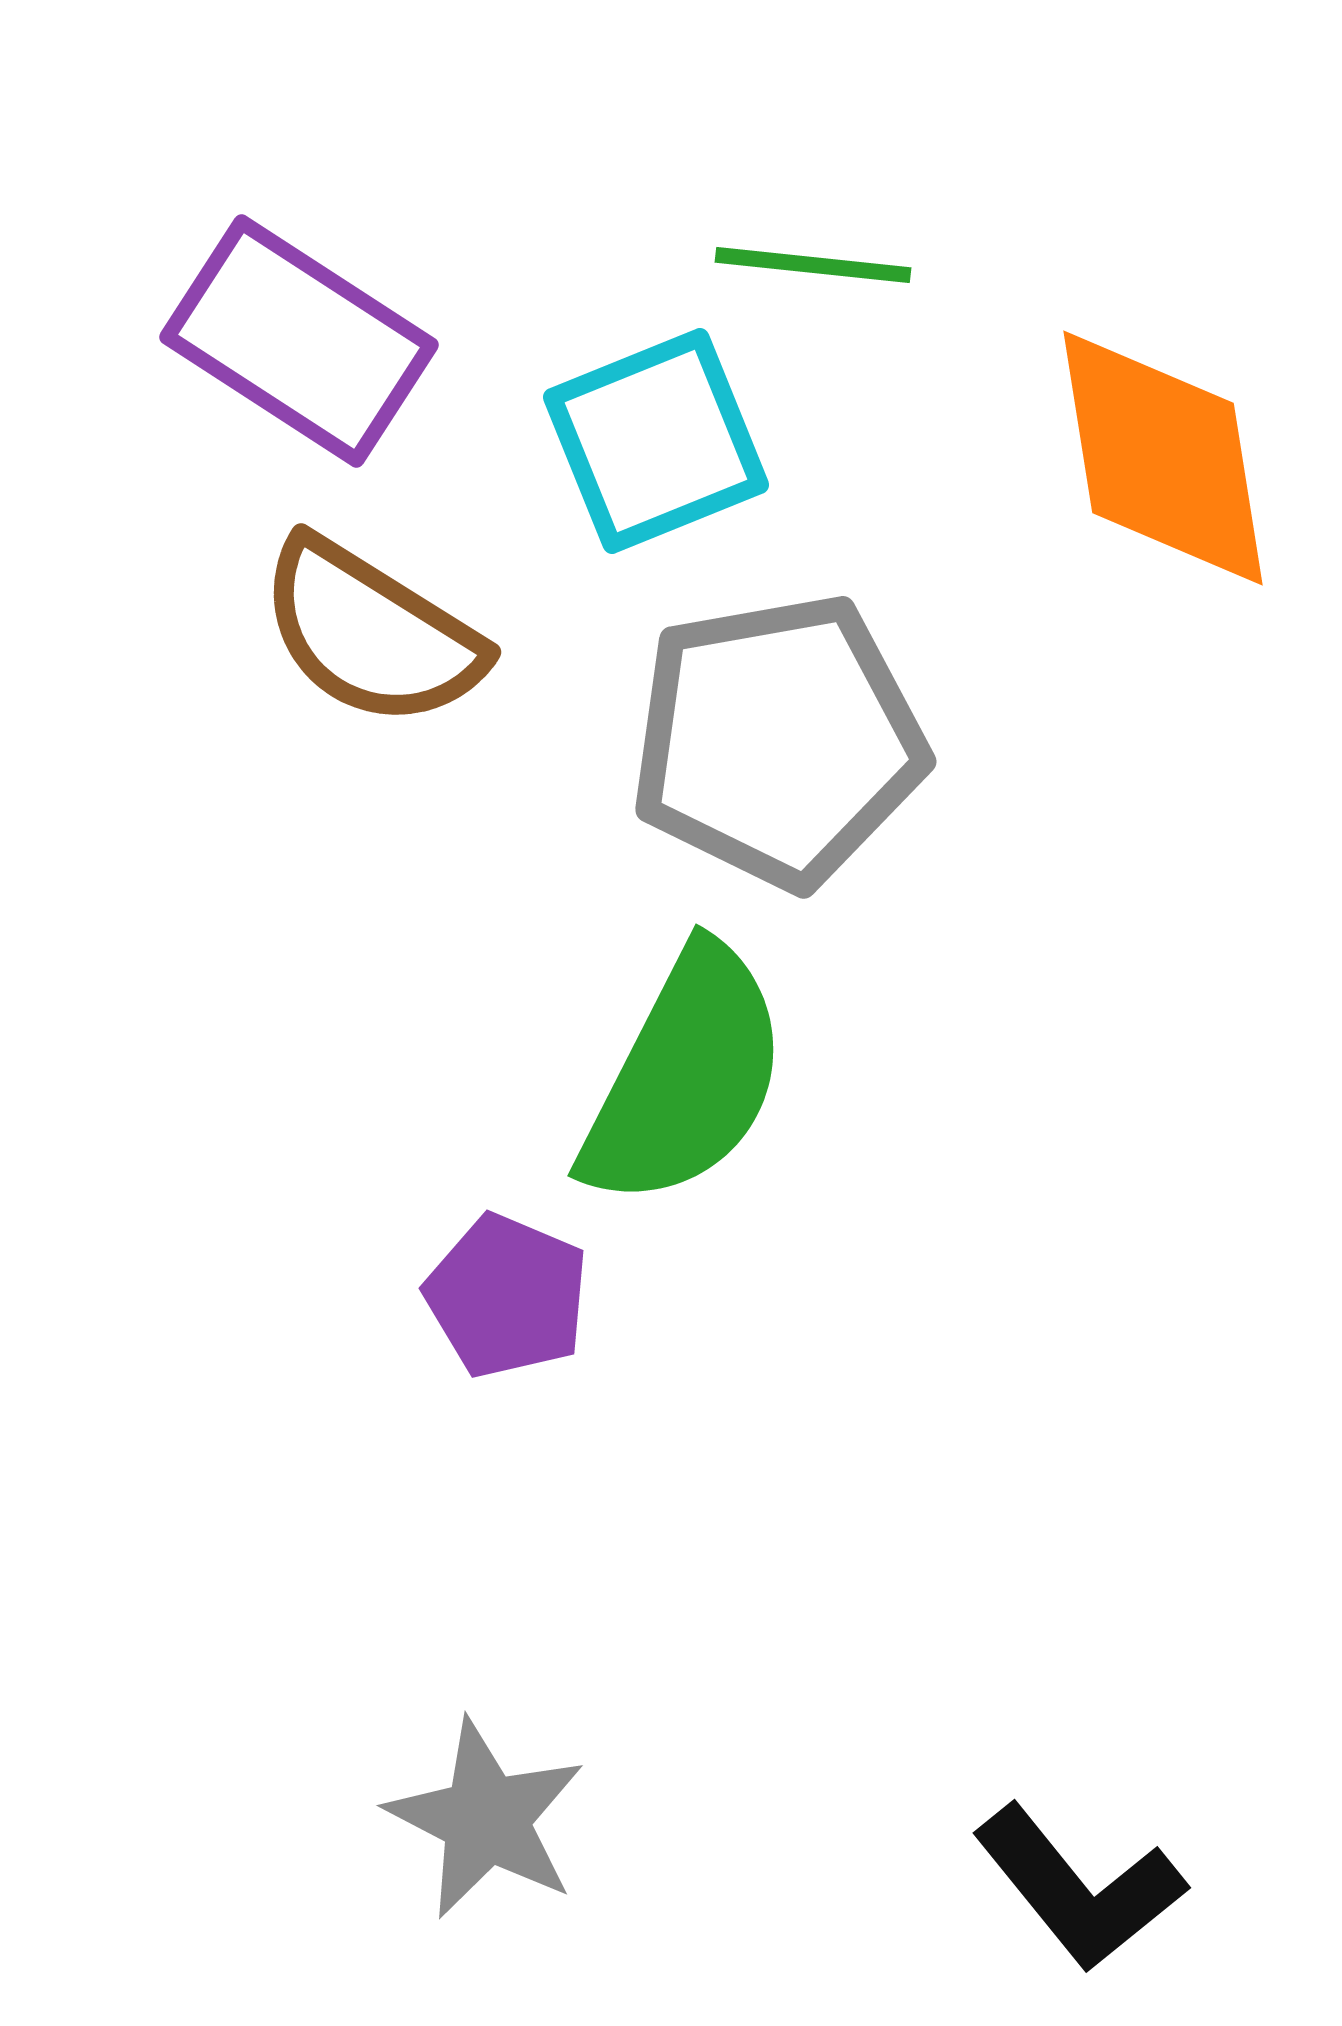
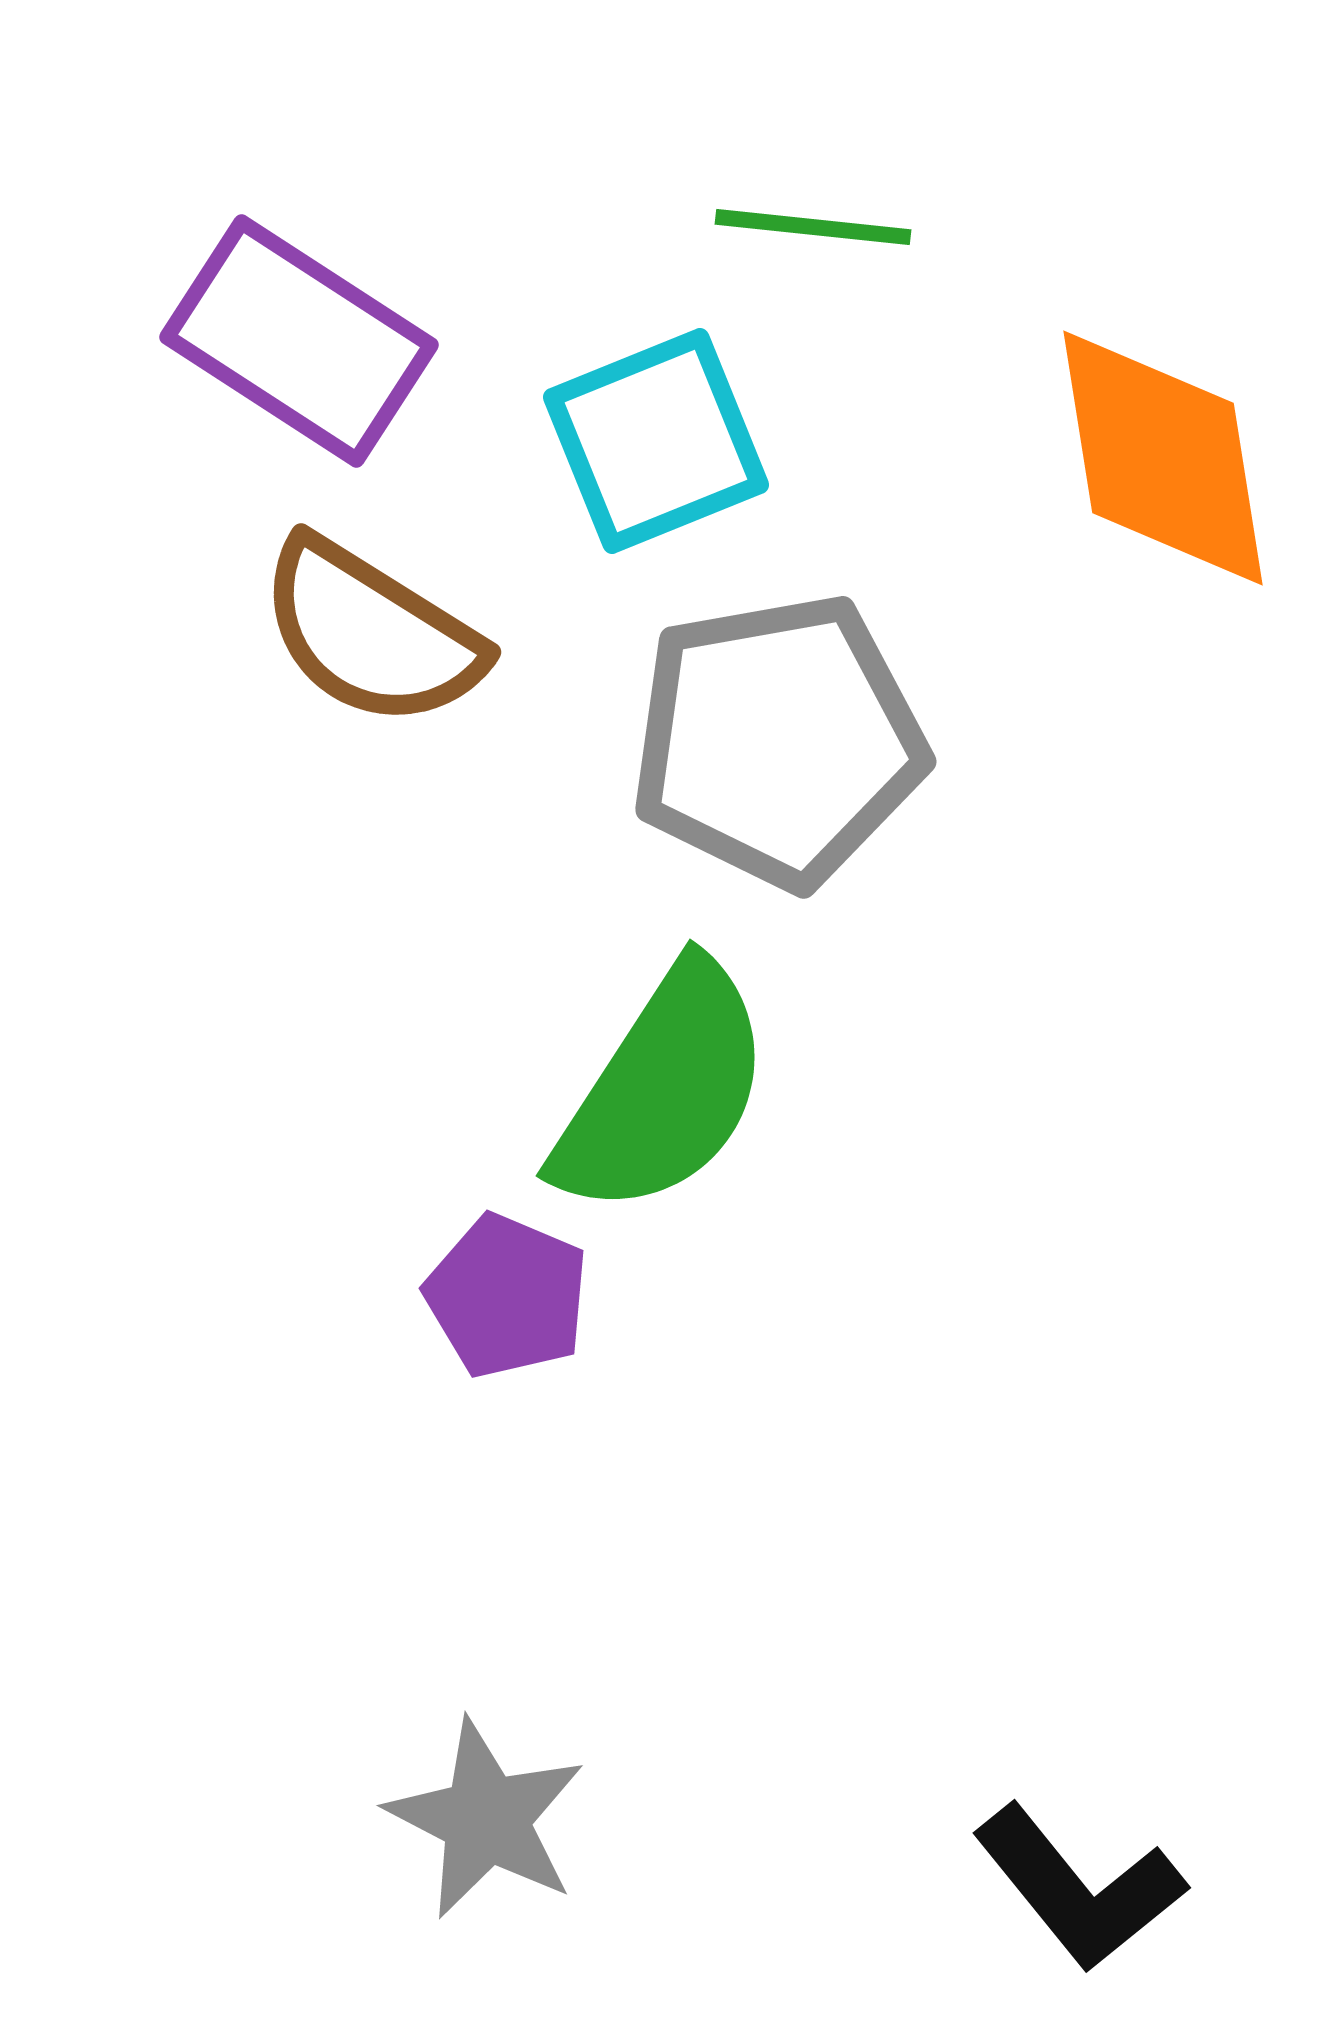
green line: moved 38 px up
green semicircle: moved 22 px left, 13 px down; rotated 6 degrees clockwise
